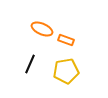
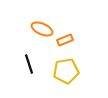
orange rectangle: moved 1 px left; rotated 42 degrees counterclockwise
black line: moved 1 px left; rotated 42 degrees counterclockwise
